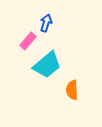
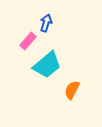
orange semicircle: rotated 30 degrees clockwise
